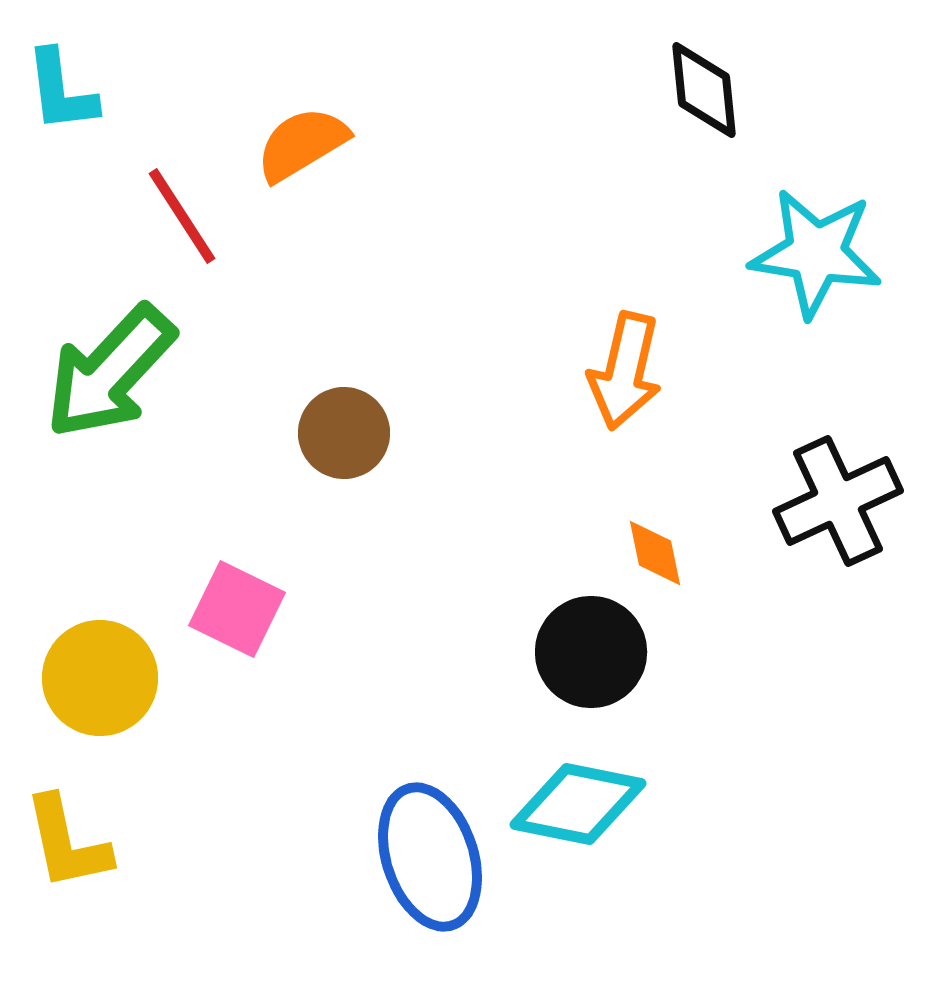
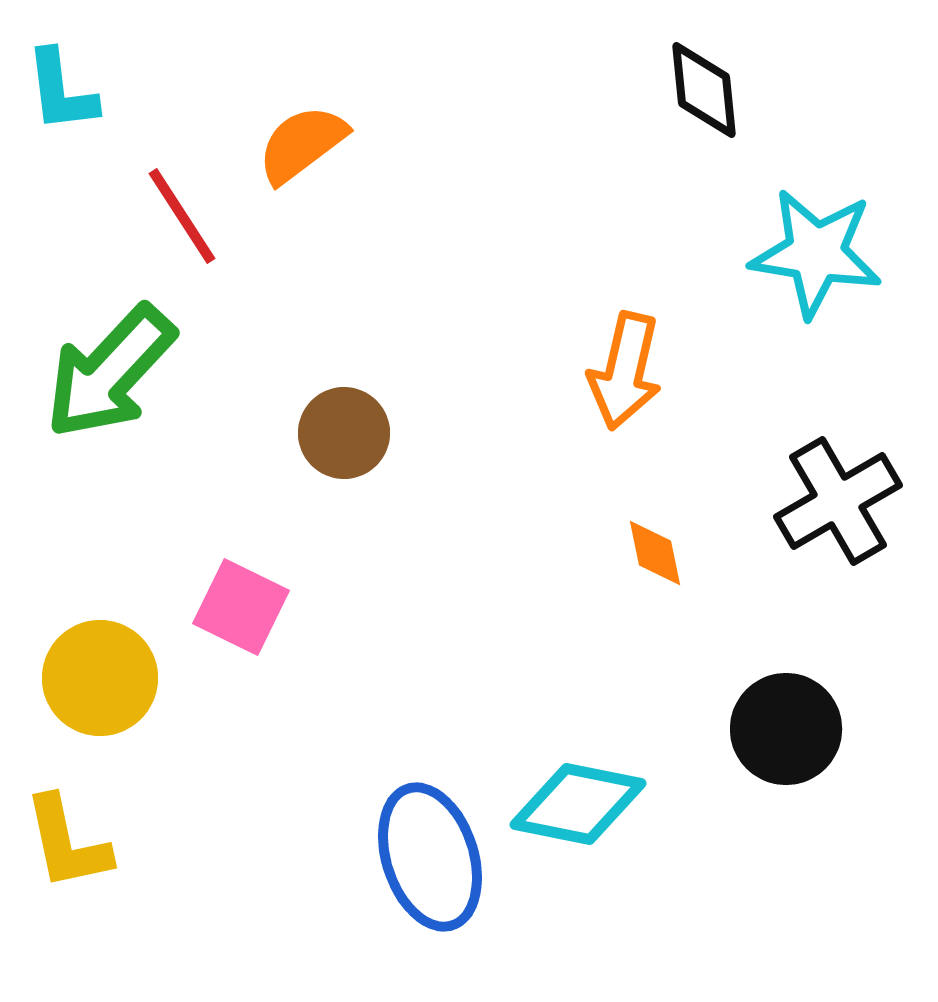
orange semicircle: rotated 6 degrees counterclockwise
black cross: rotated 5 degrees counterclockwise
pink square: moved 4 px right, 2 px up
black circle: moved 195 px right, 77 px down
